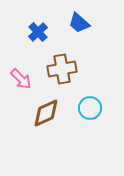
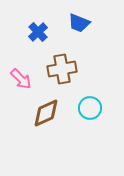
blue trapezoid: rotated 20 degrees counterclockwise
